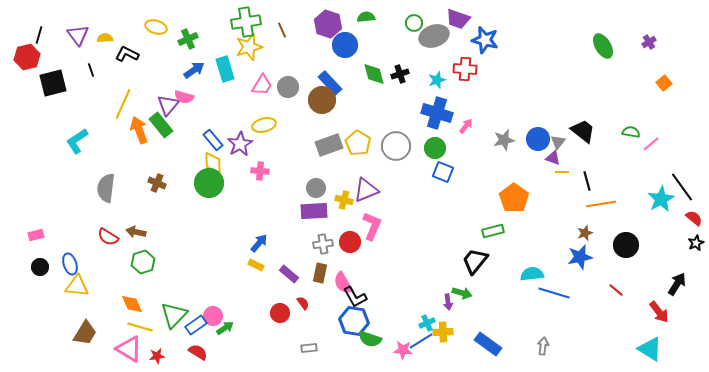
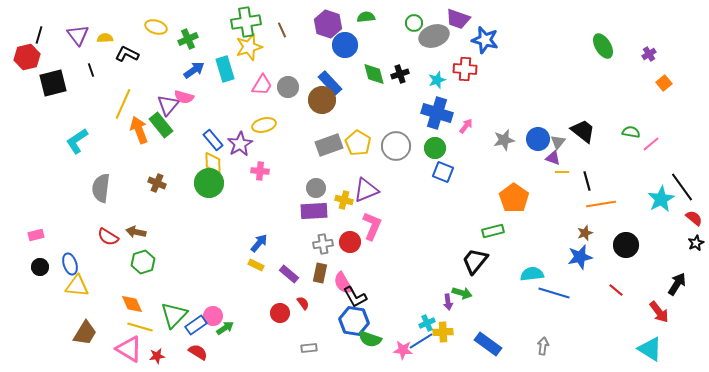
purple cross at (649, 42): moved 12 px down
gray semicircle at (106, 188): moved 5 px left
